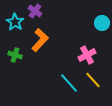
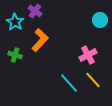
cyan circle: moved 2 px left, 3 px up
pink cross: moved 1 px right
